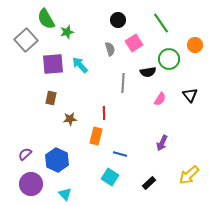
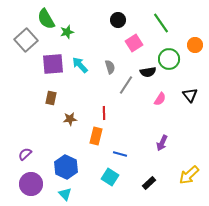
gray semicircle: moved 18 px down
gray line: moved 3 px right, 2 px down; rotated 30 degrees clockwise
blue hexagon: moved 9 px right, 7 px down
